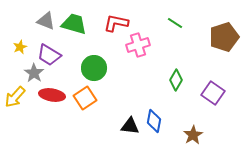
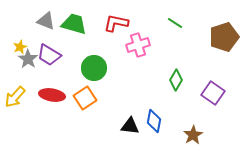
gray star: moved 6 px left, 14 px up
